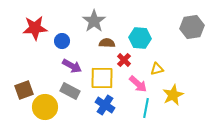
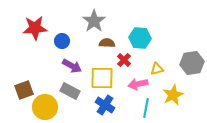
gray hexagon: moved 36 px down
pink arrow: rotated 126 degrees clockwise
